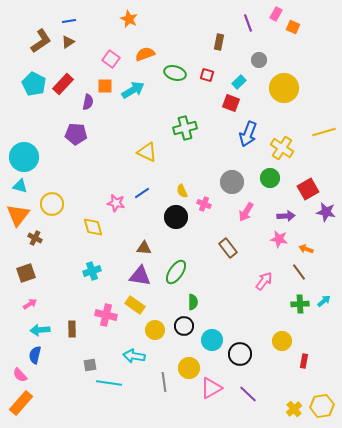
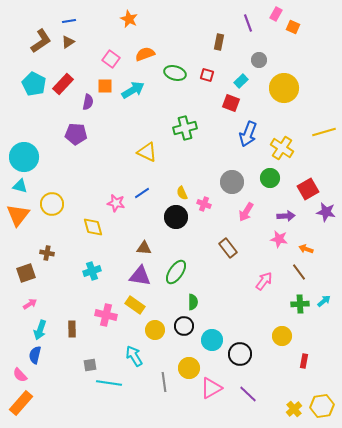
cyan rectangle at (239, 82): moved 2 px right, 1 px up
yellow semicircle at (182, 191): moved 2 px down
brown cross at (35, 238): moved 12 px right, 15 px down; rotated 16 degrees counterclockwise
cyan arrow at (40, 330): rotated 66 degrees counterclockwise
yellow circle at (282, 341): moved 5 px up
cyan arrow at (134, 356): rotated 50 degrees clockwise
